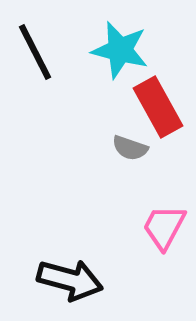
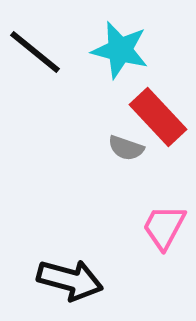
black line: rotated 24 degrees counterclockwise
red rectangle: moved 10 px down; rotated 14 degrees counterclockwise
gray semicircle: moved 4 px left
